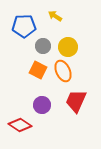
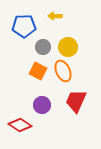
yellow arrow: rotated 32 degrees counterclockwise
gray circle: moved 1 px down
orange square: moved 1 px down
